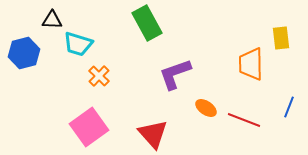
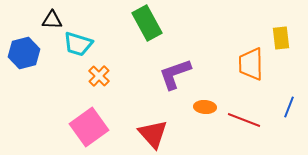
orange ellipse: moved 1 px left, 1 px up; rotated 30 degrees counterclockwise
